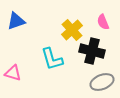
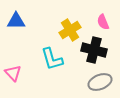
blue triangle: rotated 18 degrees clockwise
yellow cross: moved 2 px left; rotated 10 degrees clockwise
black cross: moved 2 px right, 1 px up
pink triangle: rotated 30 degrees clockwise
gray ellipse: moved 2 px left
